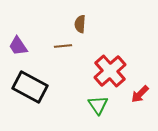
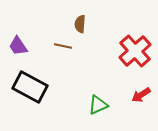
brown line: rotated 18 degrees clockwise
red cross: moved 25 px right, 20 px up
red arrow: moved 1 px right, 1 px down; rotated 12 degrees clockwise
green triangle: rotated 40 degrees clockwise
